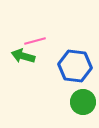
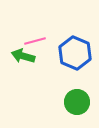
blue hexagon: moved 13 px up; rotated 16 degrees clockwise
green circle: moved 6 px left
